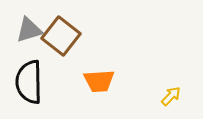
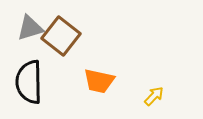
gray triangle: moved 1 px right, 2 px up
orange trapezoid: rotated 16 degrees clockwise
yellow arrow: moved 17 px left
